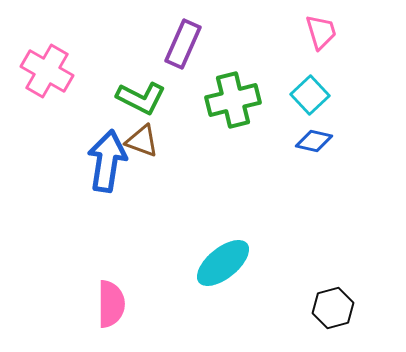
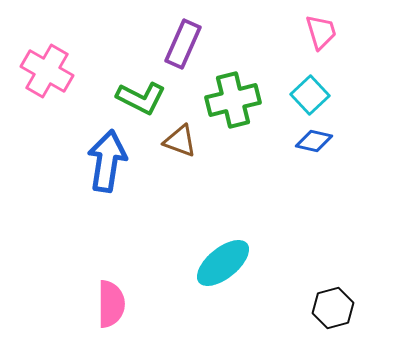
brown triangle: moved 38 px right
